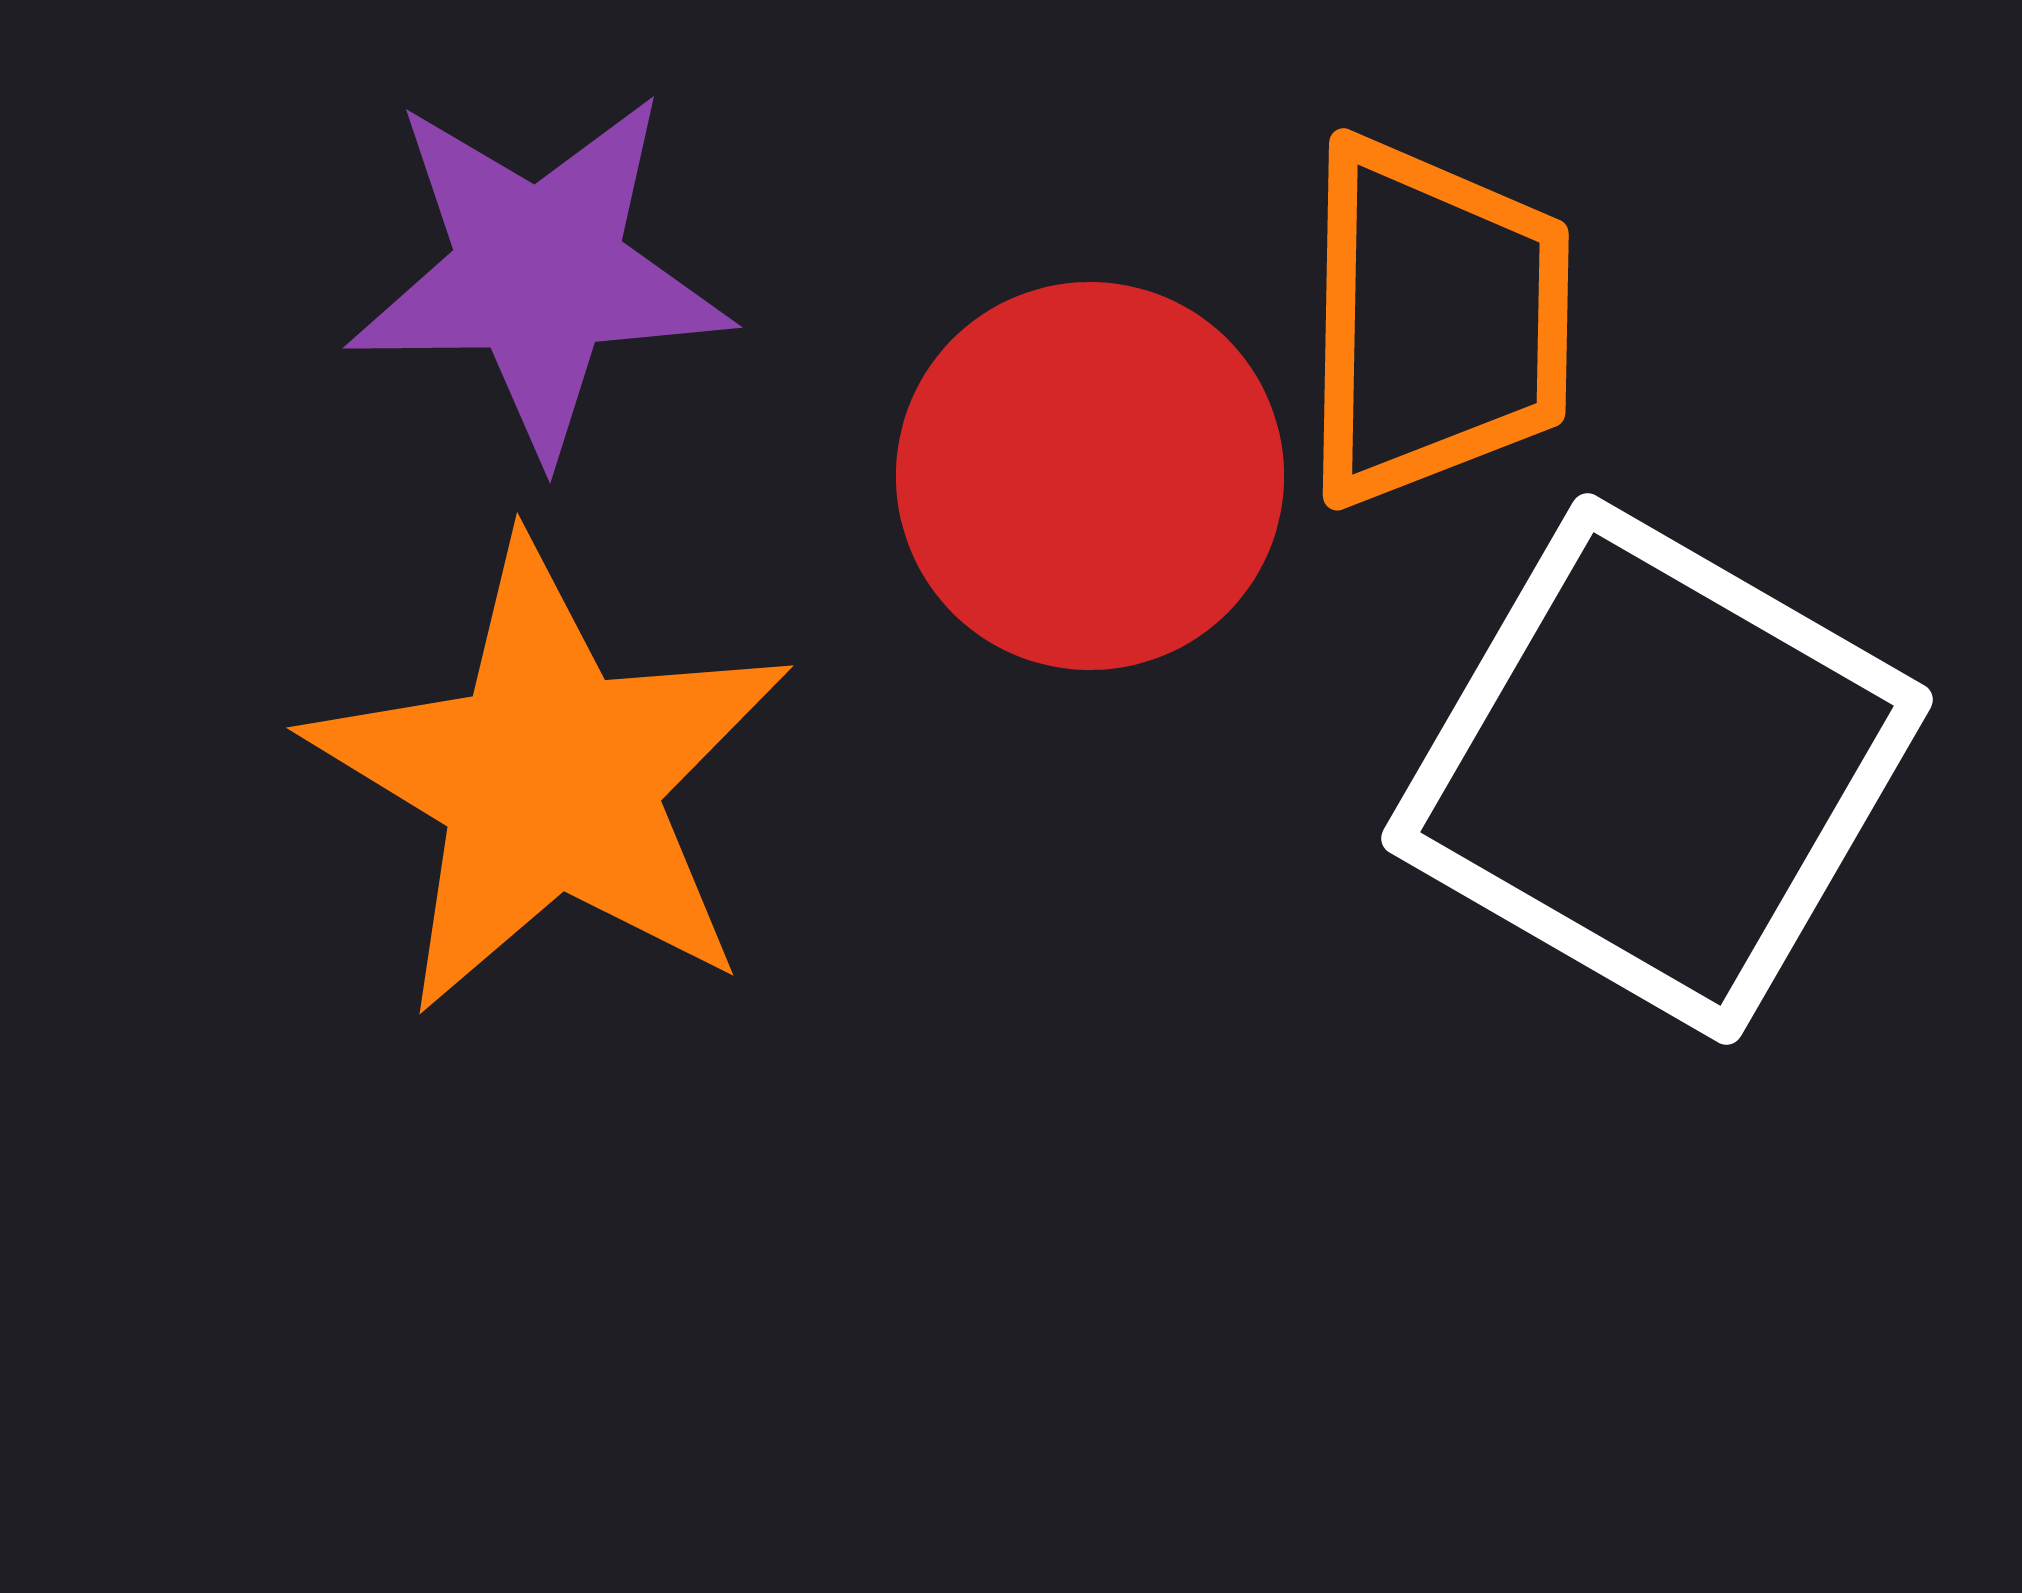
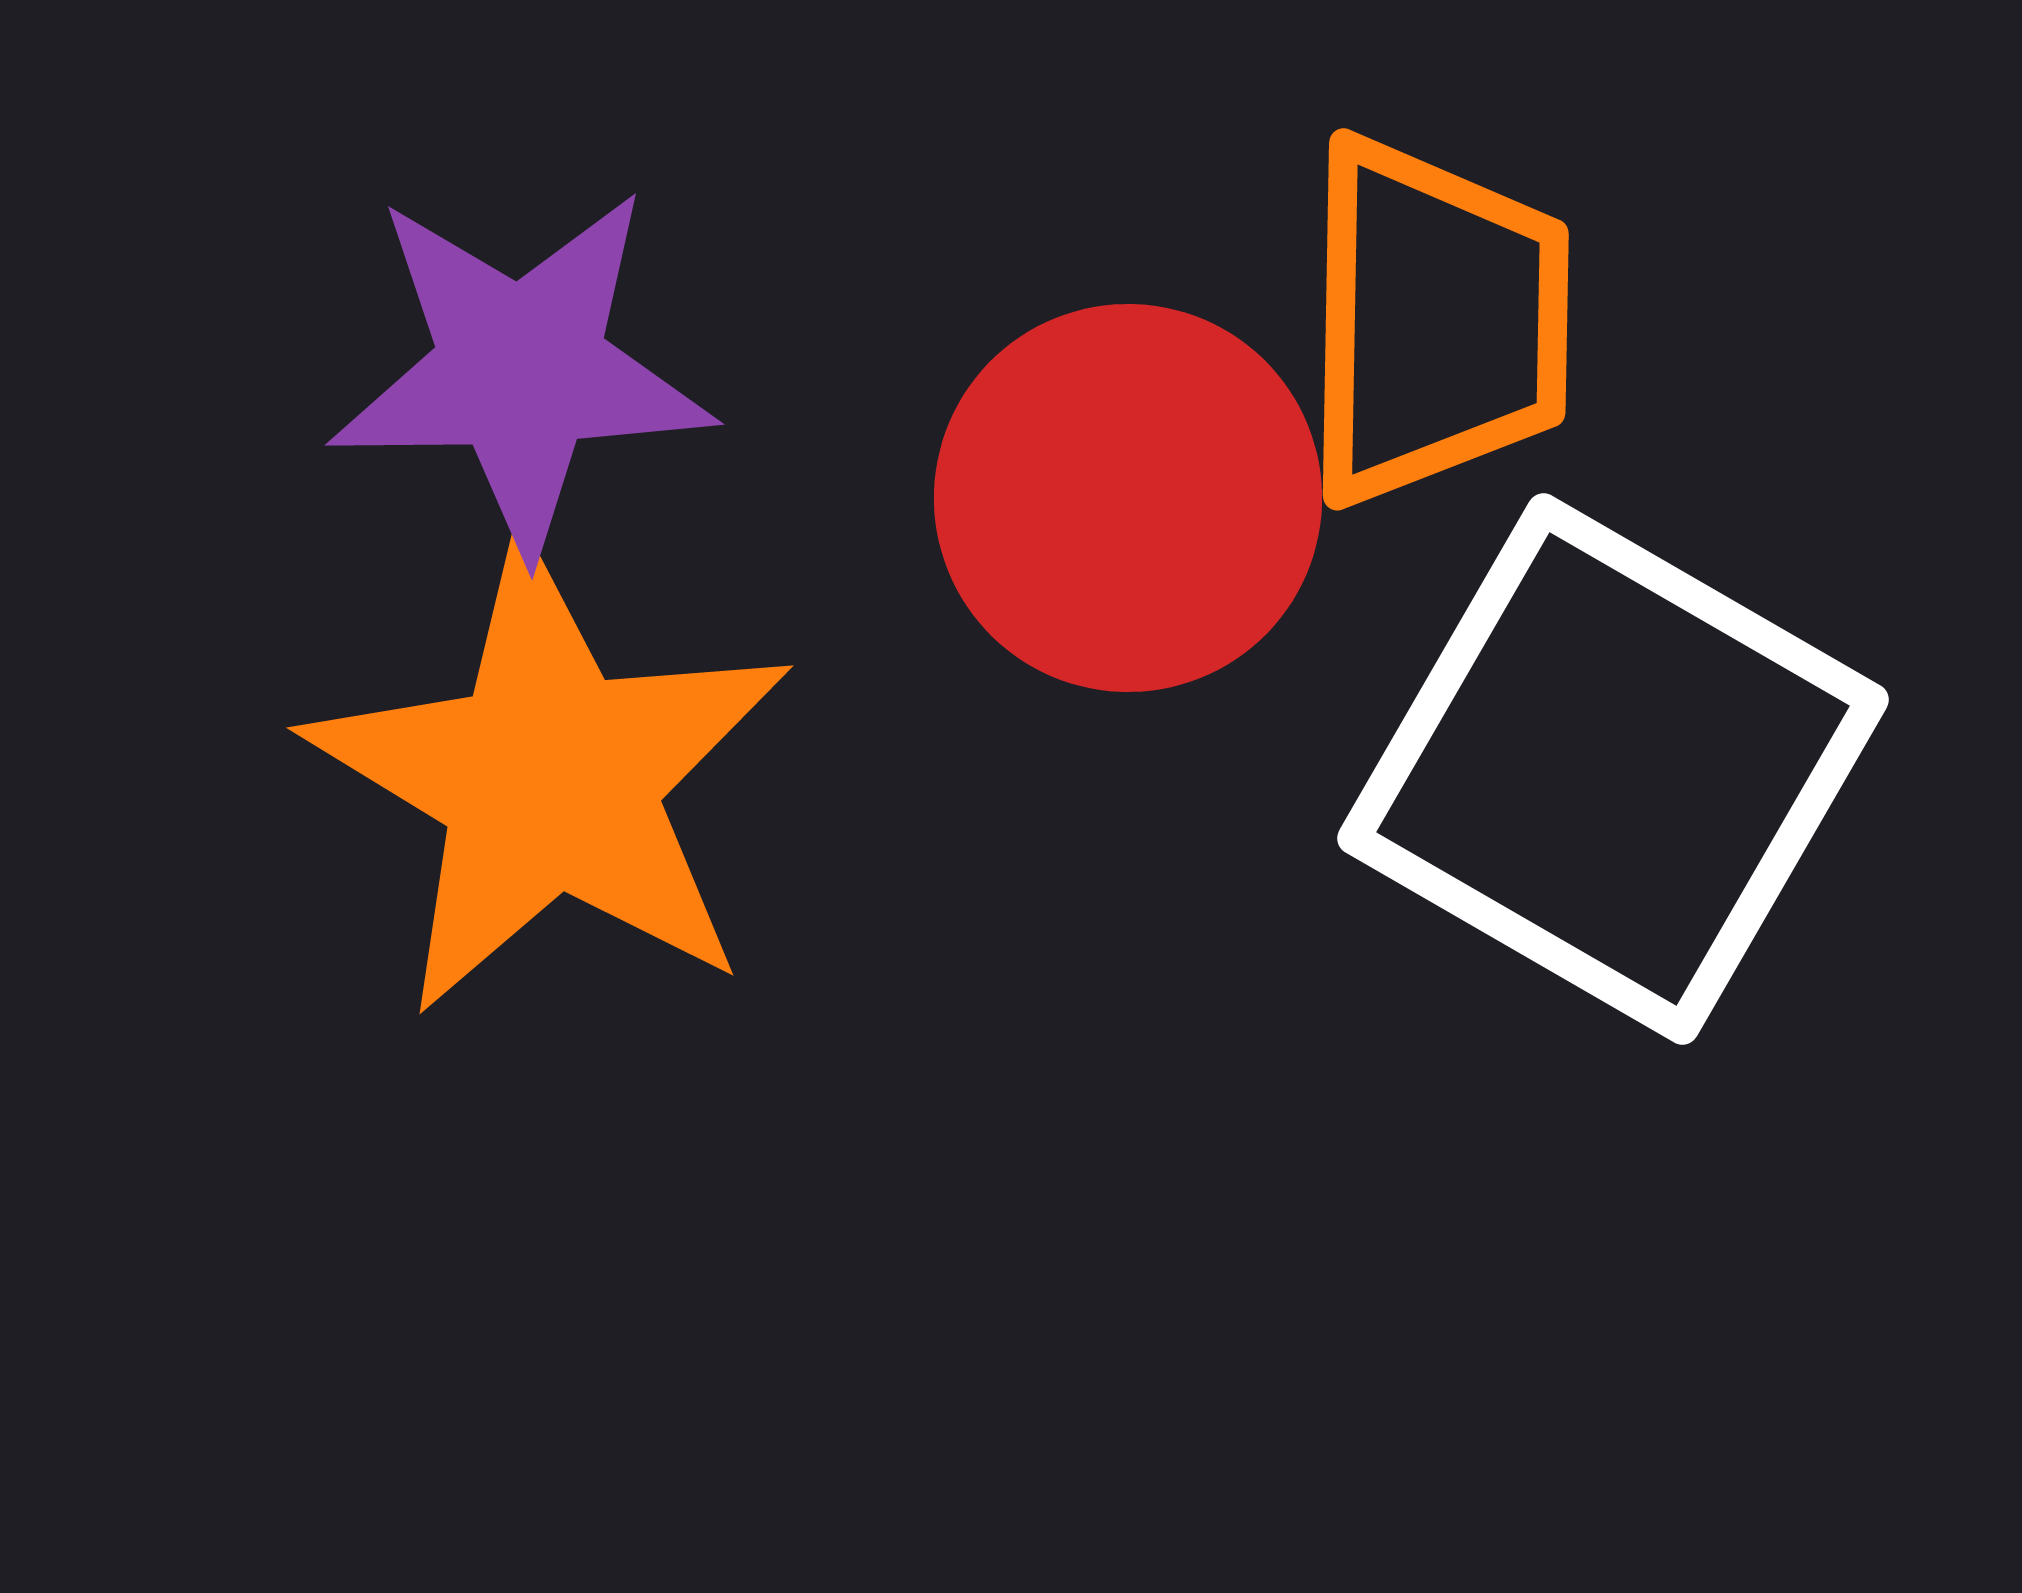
purple star: moved 18 px left, 97 px down
red circle: moved 38 px right, 22 px down
white square: moved 44 px left
